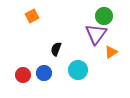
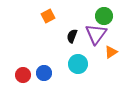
orange square: moved 16 px right
black semicircle: moved 16 px right, 13 px up
cyan circle: moved 6 px up
